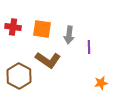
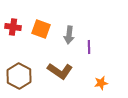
orange square: moved 1 px left; rotated 12 degrees clockwise
brown L-shape: moved 12 px right, 11 px down
